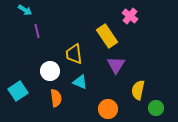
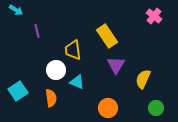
cyan arrow: moved 9 px left
pink cross: moved 24 px right
yellow trapezoid: moved 1 px left, 4 px up
white circle: moved 6 px right, 1 px up
cyan triangle: moved 3 px left
yellow semicircle: moved 5 px right, 11 px up; rotated 12 degrees clockwise
orange semicircle: moved 5 px left
orange circle: moved 1 px up
